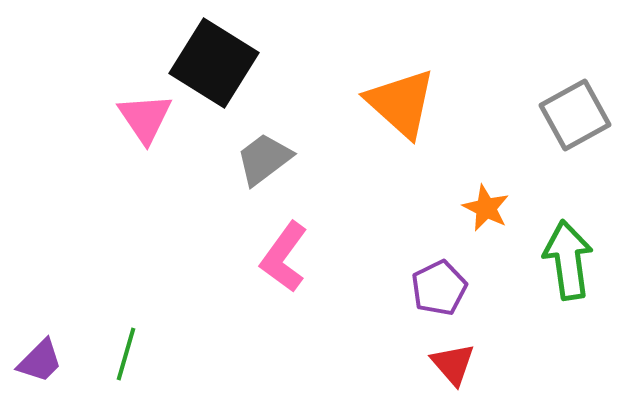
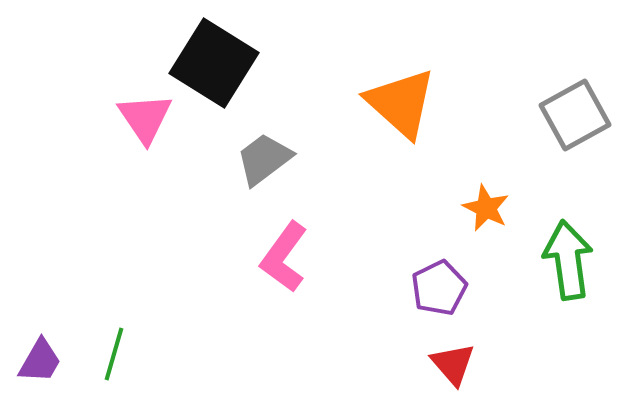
green line: moved 12 px left
purple trapezoid: rotated 15 degrees counterclockwise
